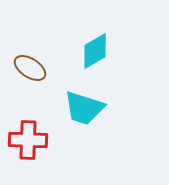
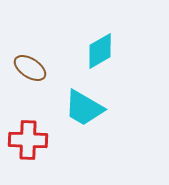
cyan diamond: moved 5 px right
cyan trapezoid: rotated 12 degrees clockwise
